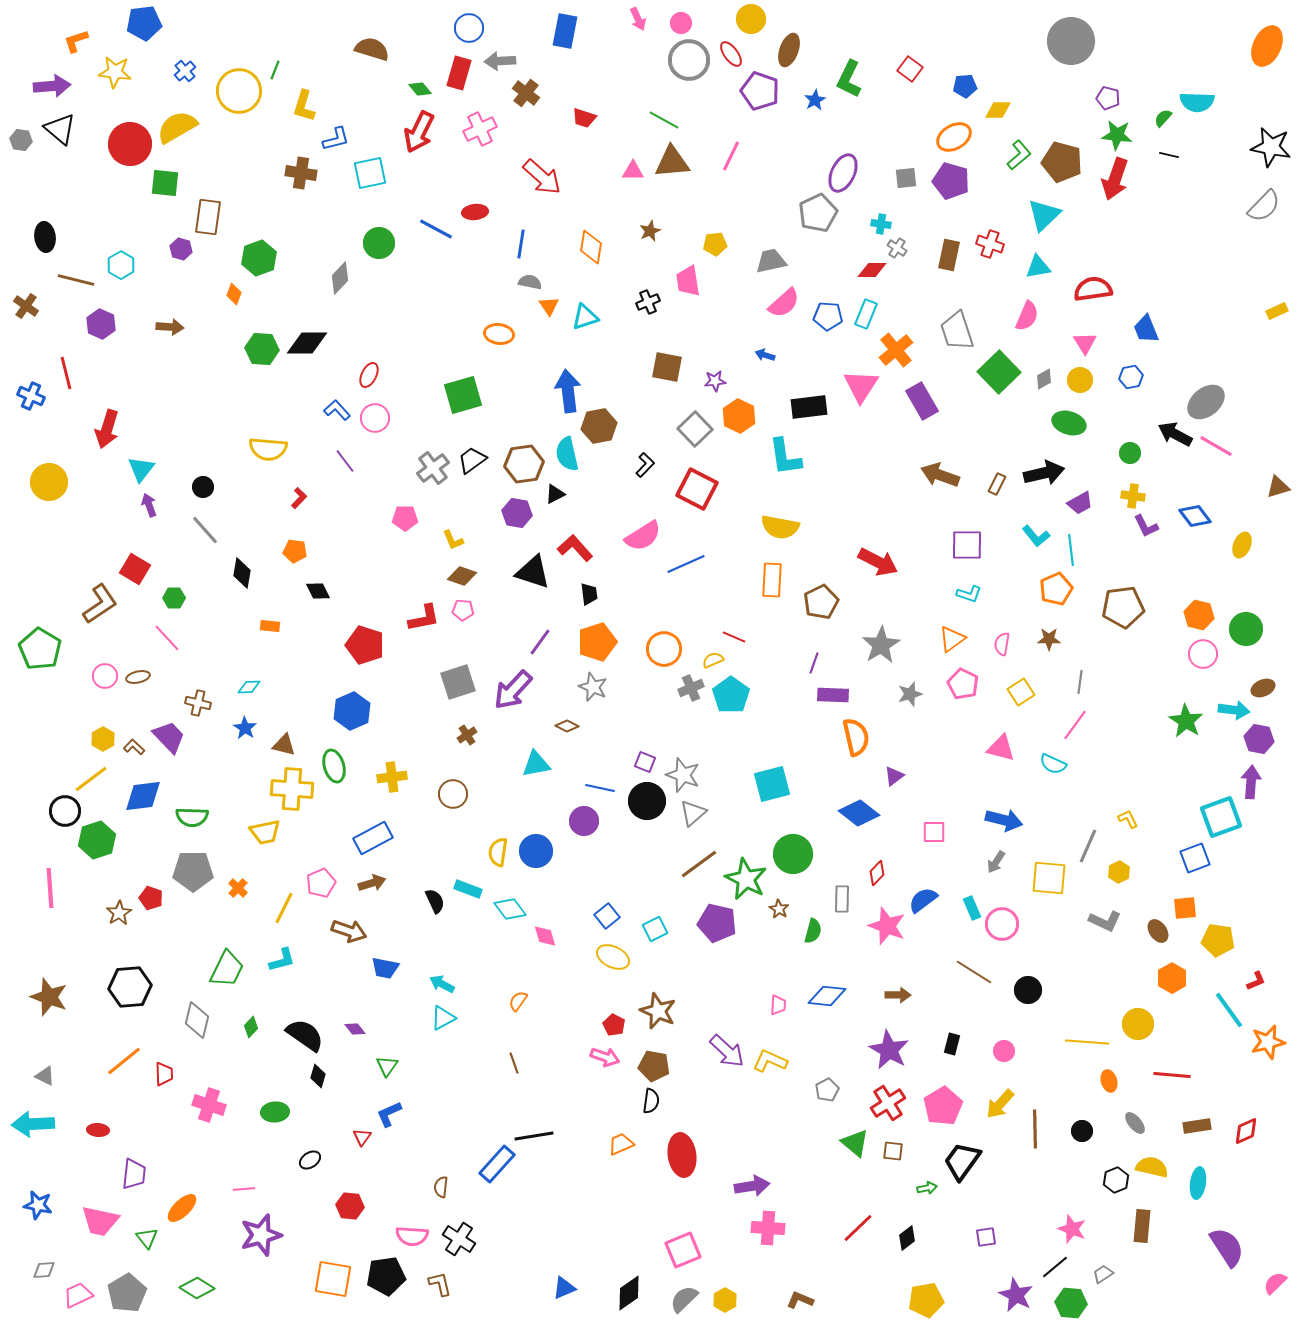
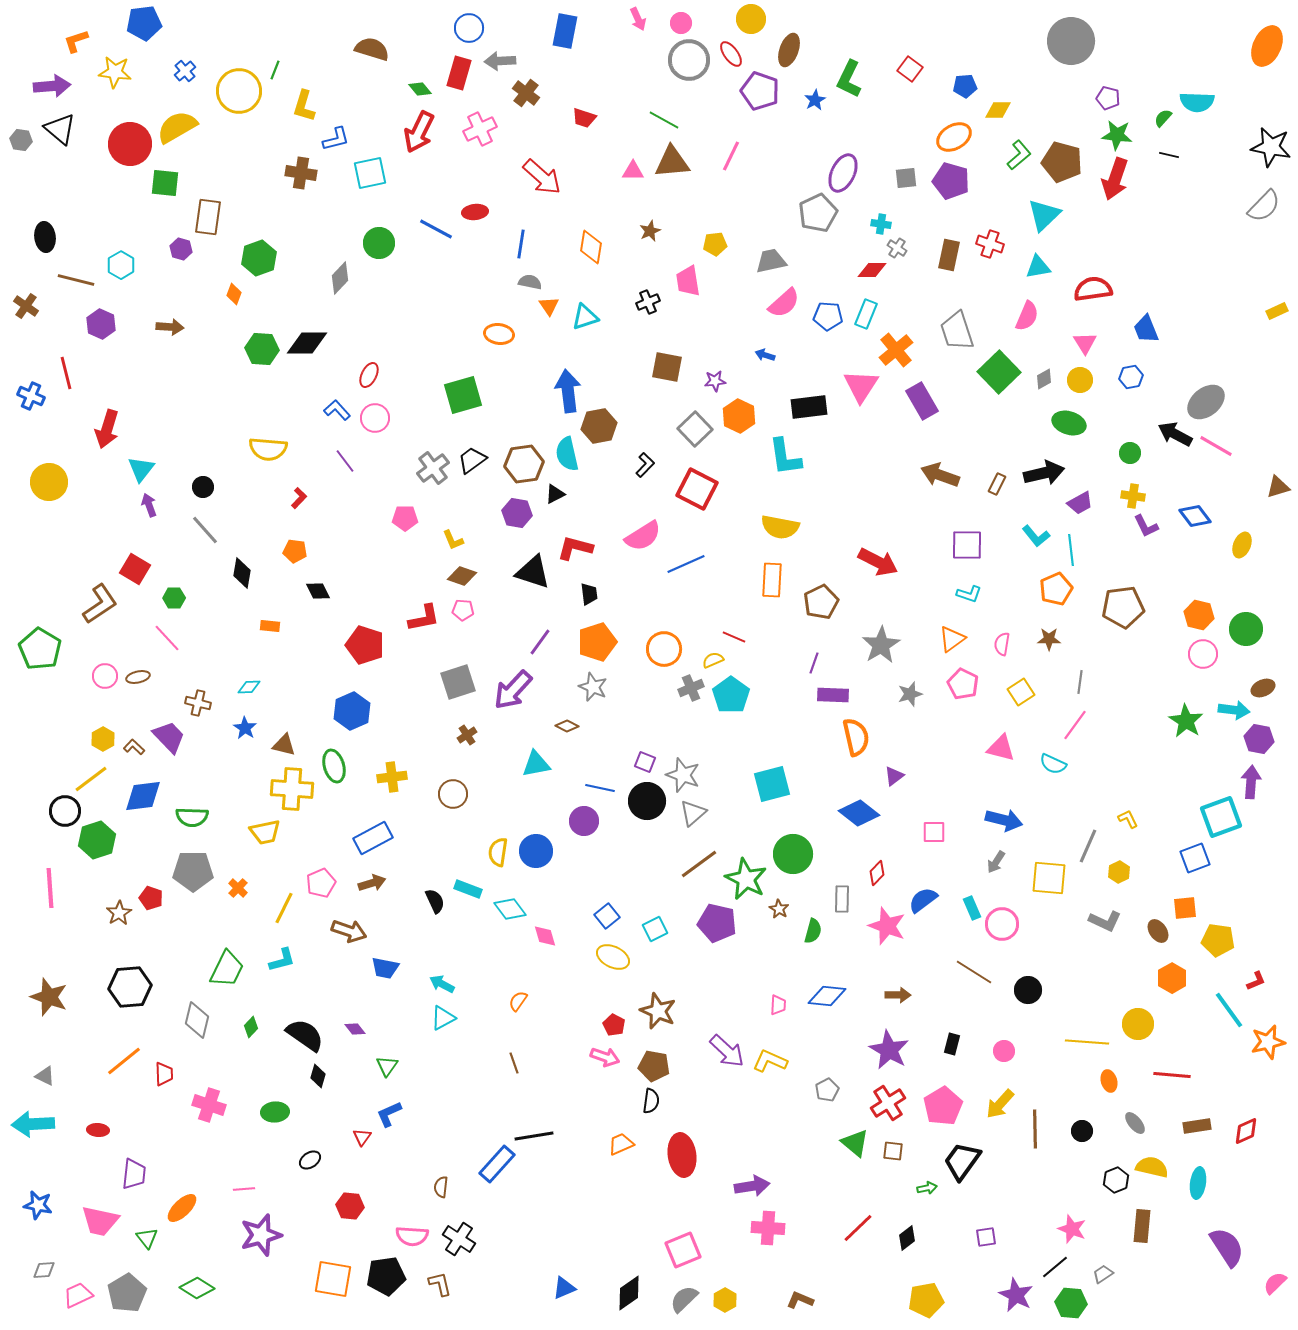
red L-shape at (575, 548): rotated 33 degrees counterclockwise
